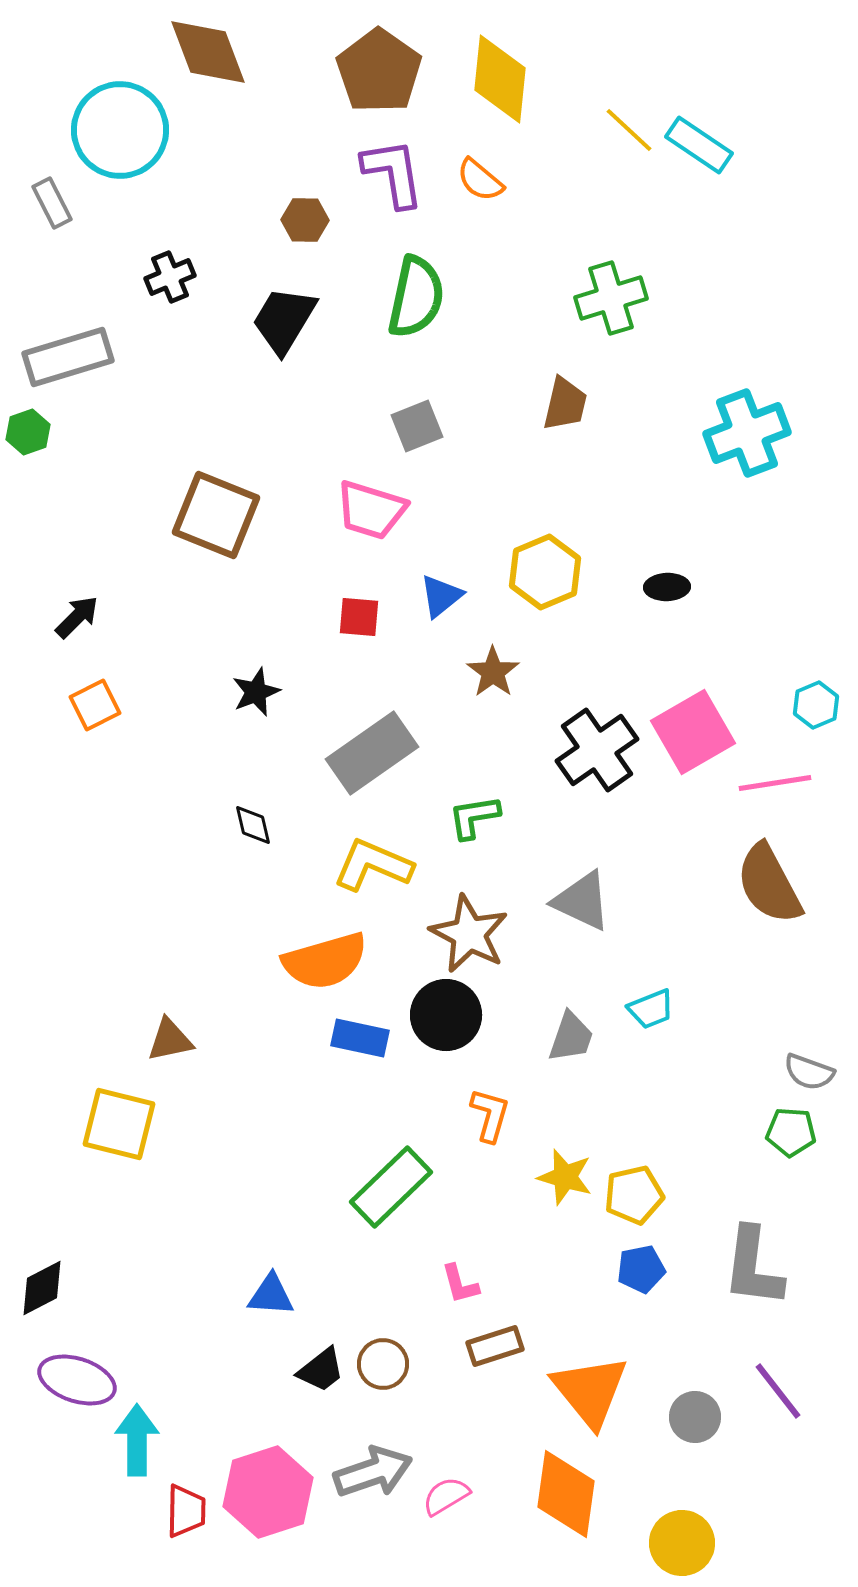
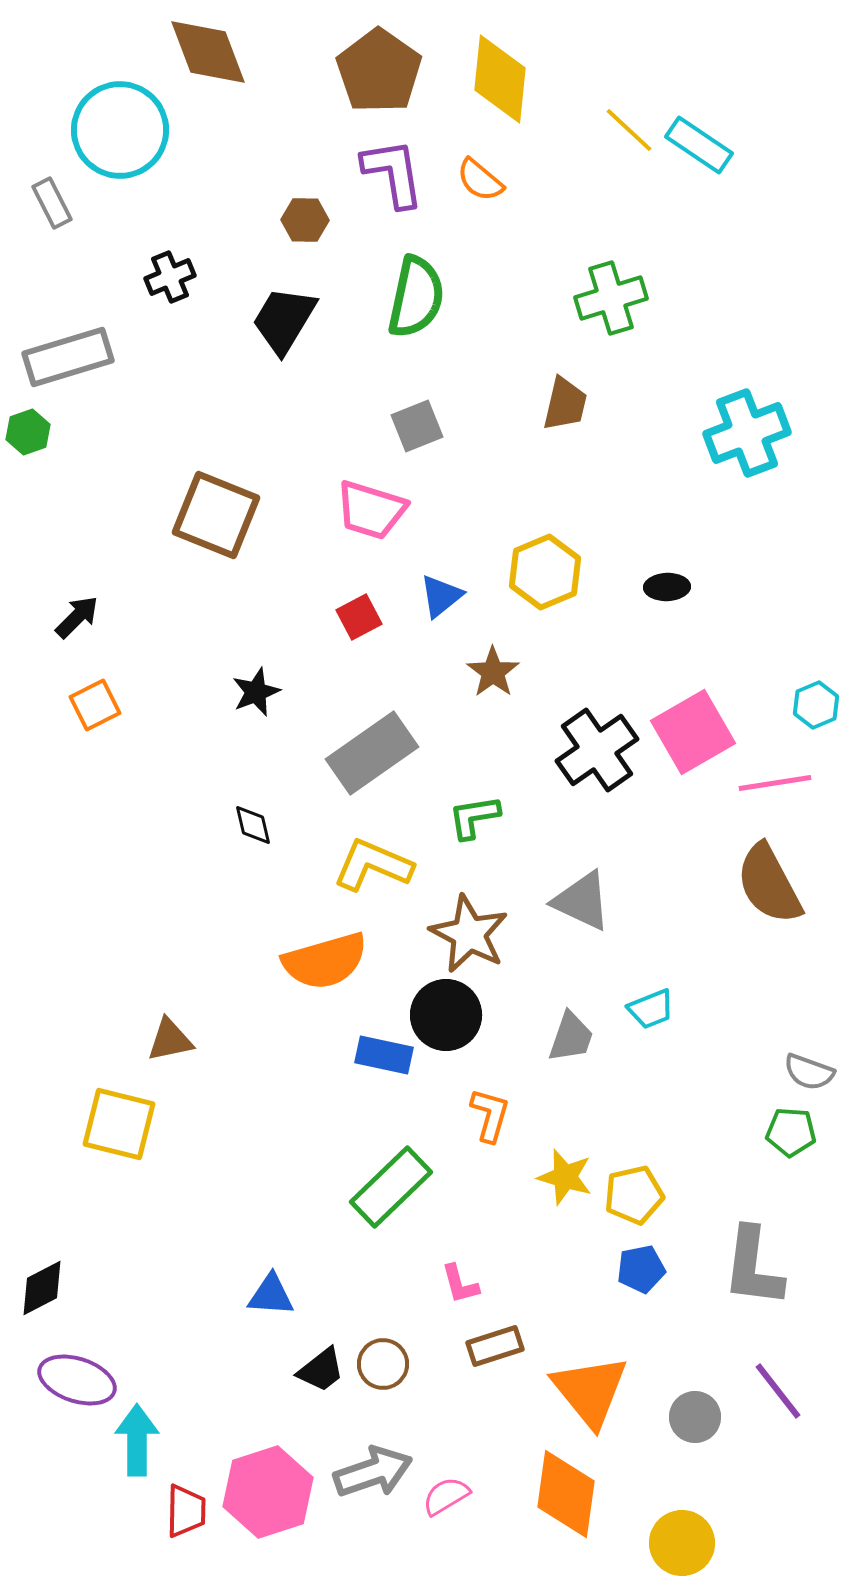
red square at (359, 617): rotated 33 degrees counterclockwise
blue rectangle at (360, 1038): moved 24 px right, 17 px down
